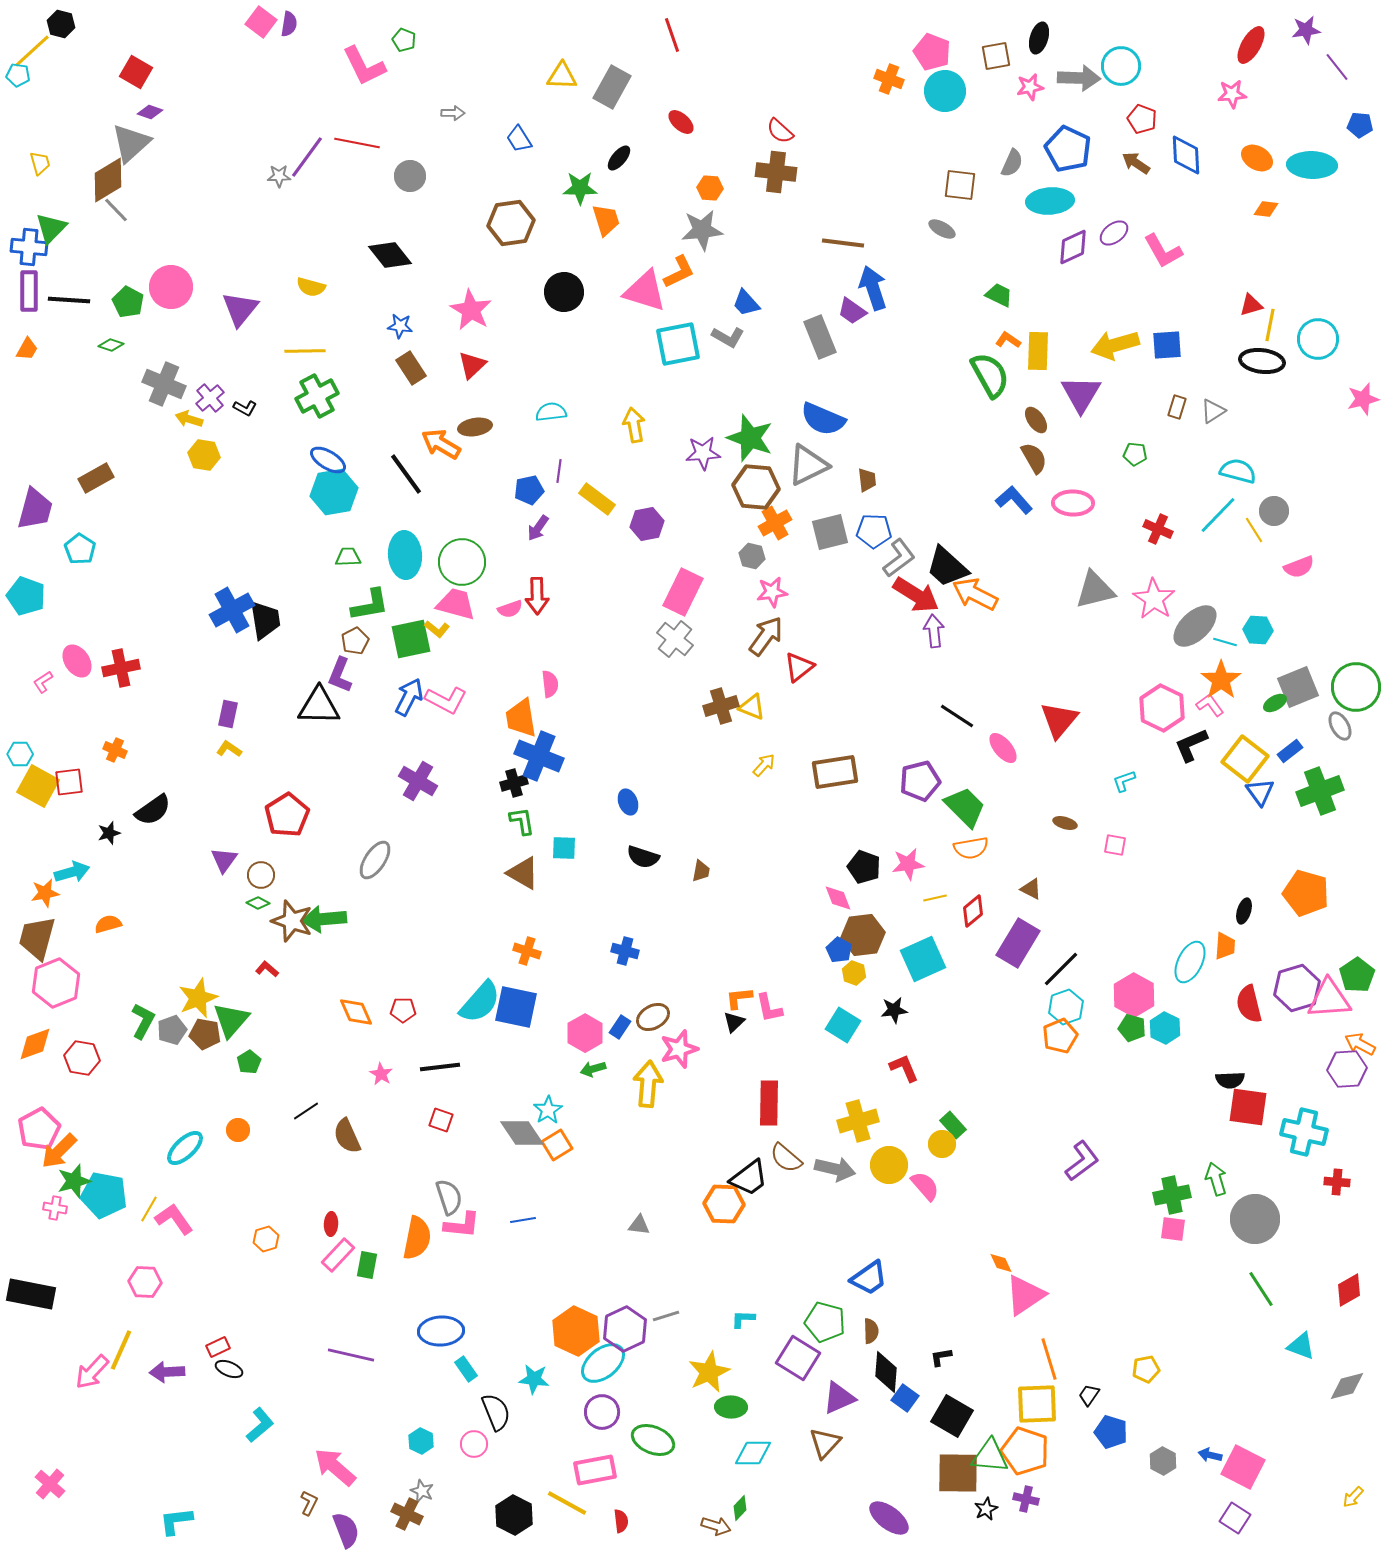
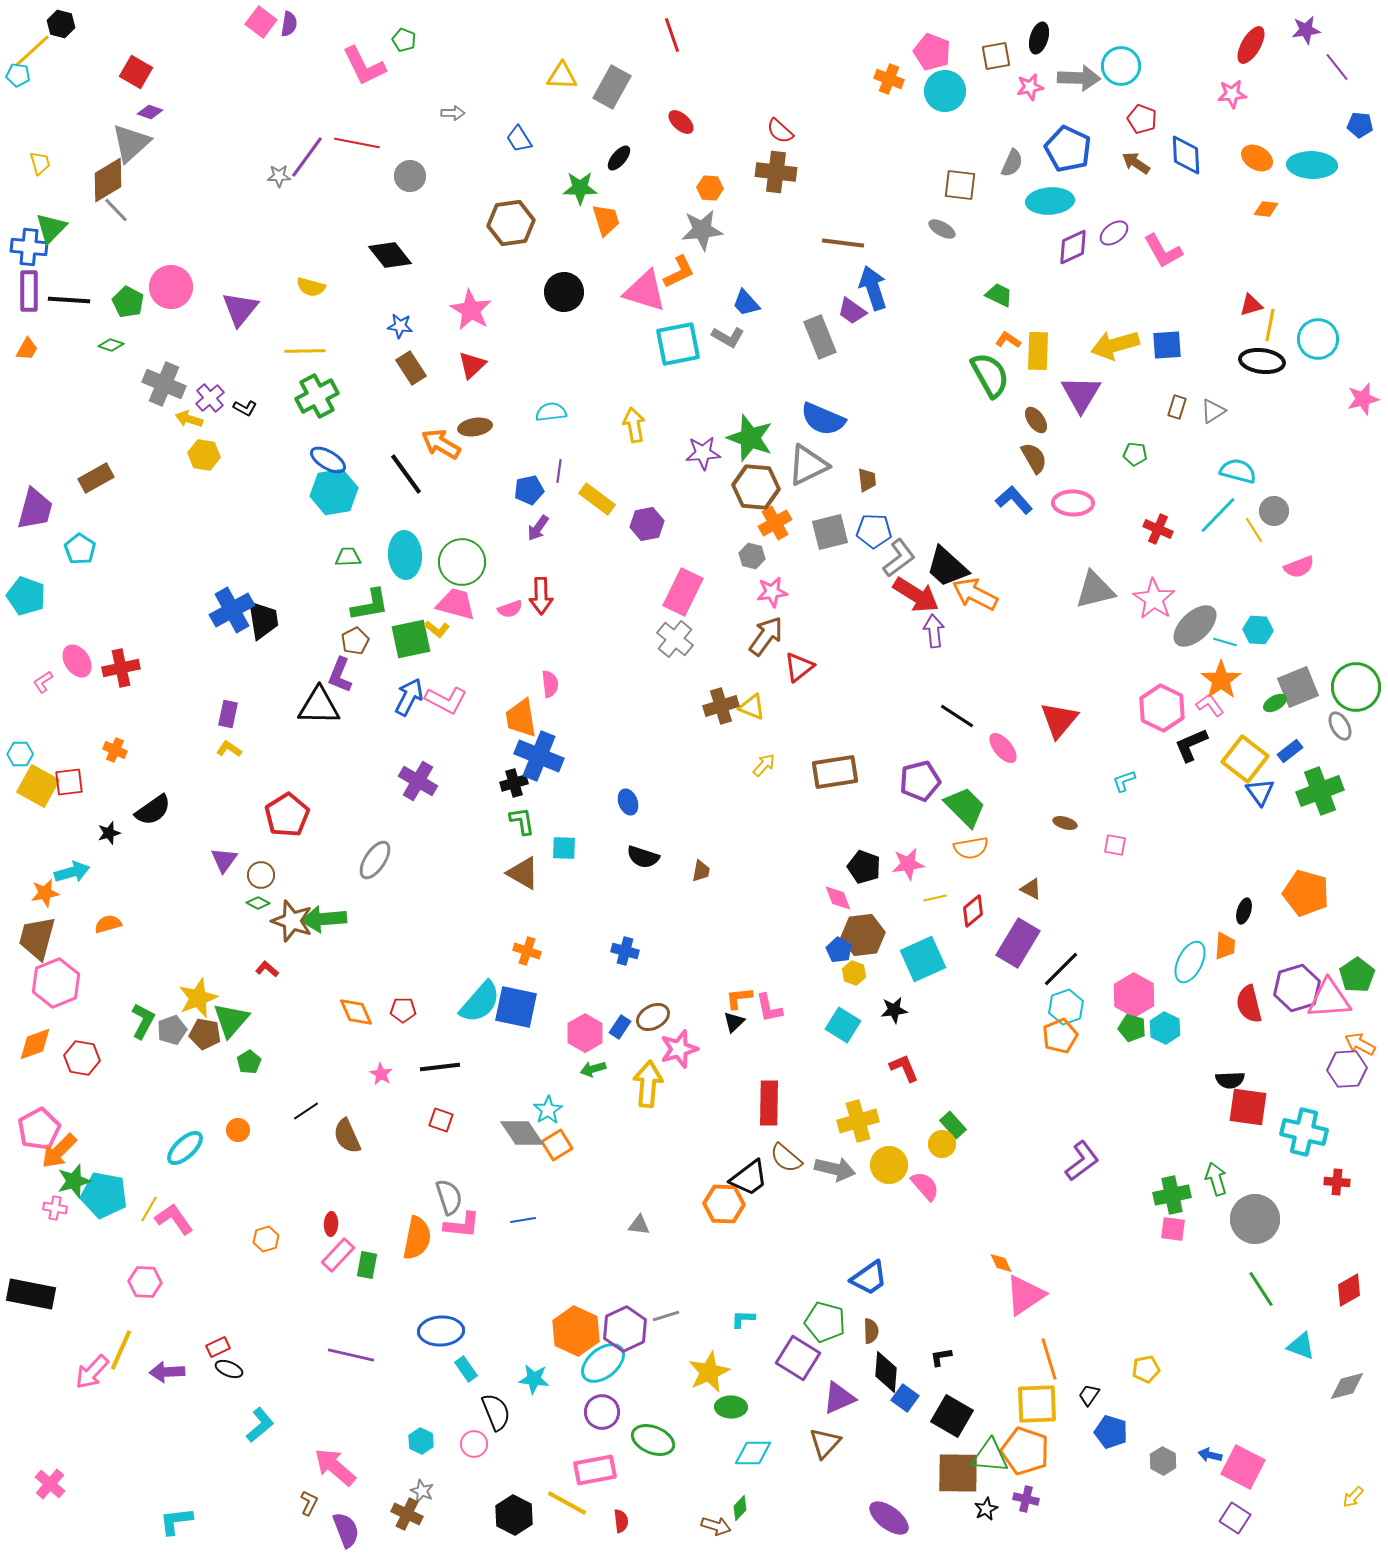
red arrow at (537, 596): moved 4 px right
black trapezoid at (265, 620): moved 2 px left
